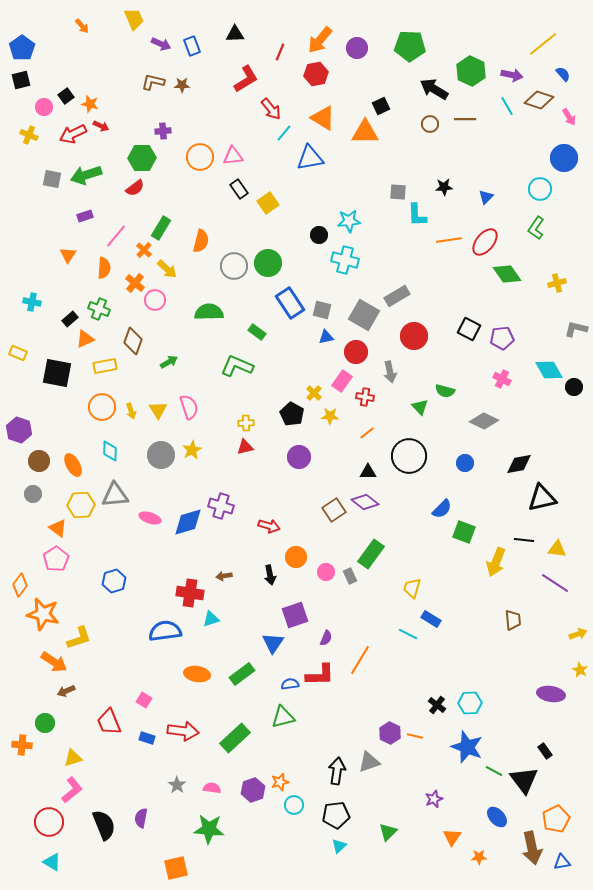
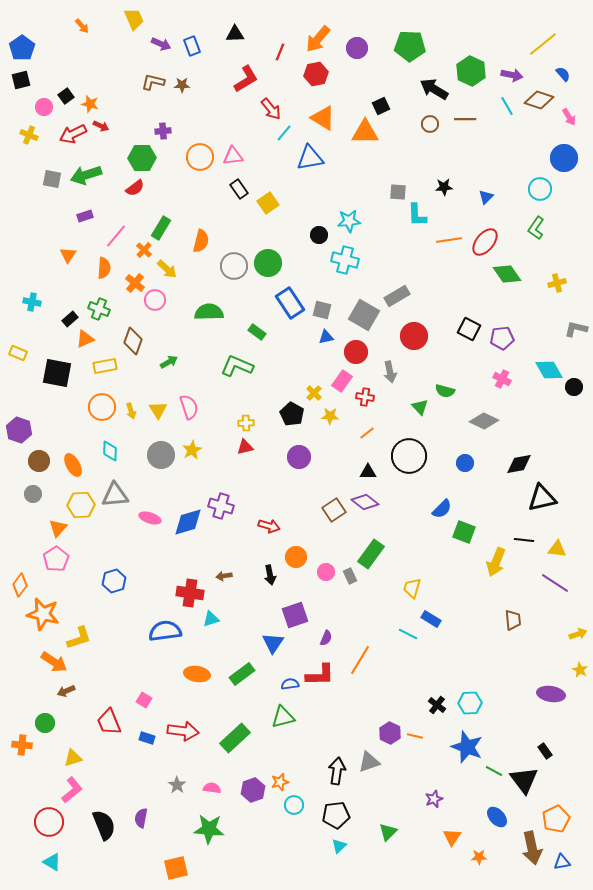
orange arrow at (320, 40): moved 2 px left, 1 px up
orange triangle at (58, 528): rotated 36 degrees clockwise
